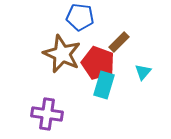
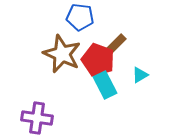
brown rectangle: moved 3 px left, 2 px down
red pentagon: moved 3 px up
cyan triangle: moved 3 px left, 3 px down; rotated 18 degrees clockwise
cyan rectangle: moved 1 px right; rotated 44 degrees counterclockwise
purple cross: moved 10 px left, 4 px down
